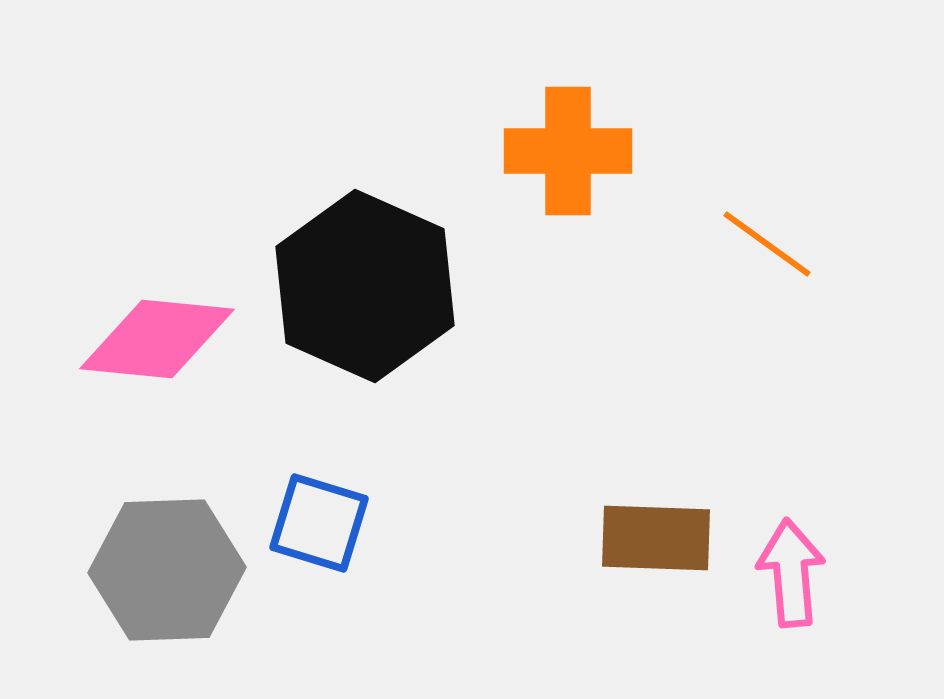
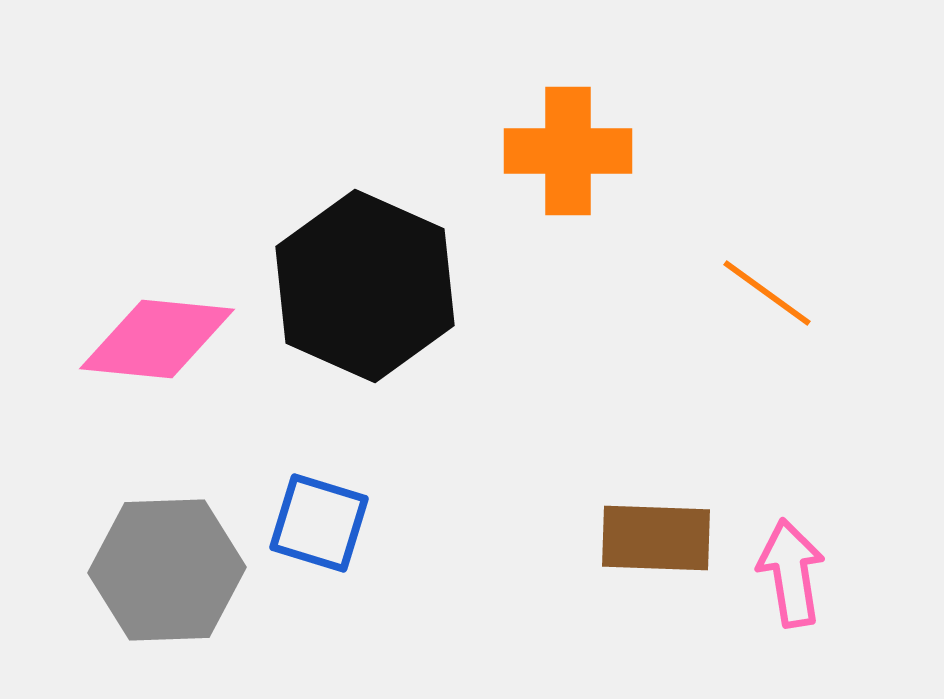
orange line: moved 49 px down
pink arrow: rotated 4 degrees counterclockwise
